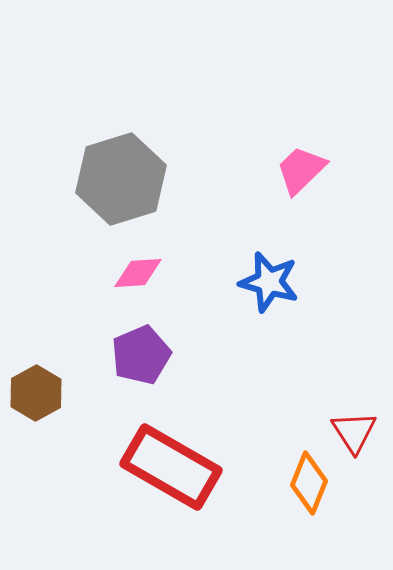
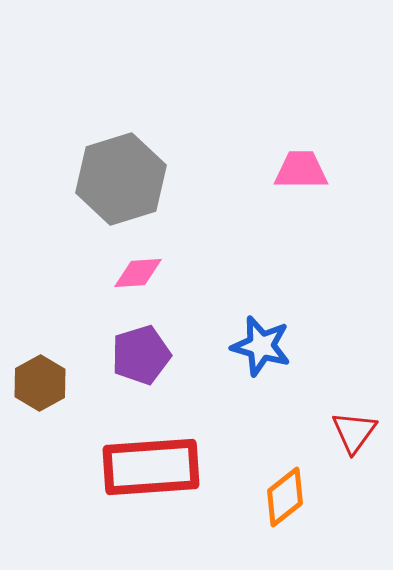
pink trapezoid: rotated 44 degrees clockwise
blue star: moved 8 px left, 64 px down
purple pentagon: rotated 6 degrees clockwise
brown hexagon: moved 4 px right, 10 px up
red triangle: rotated 9 degrees clockwise
red rectangle: moved 20 px left; rotated 34 degrees counterclockwise
orange diamond: moved 24 px left, 14 px down; rotated 30 degrees clockwise
